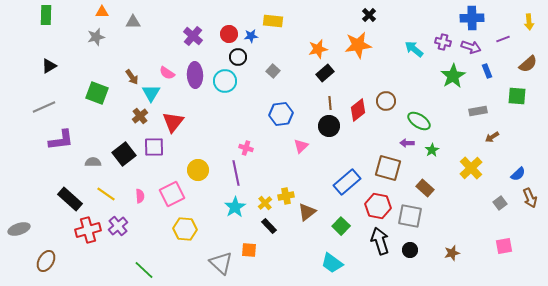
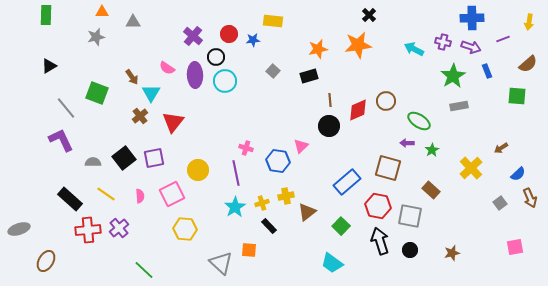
yellow arrow at (529, 22): rotated 14 degrees clockwise
blue star at (251, 36): moved 2 px right, 4 px down
cyan arrow at (414, 49): rotated 12 degrees counterclockwise
black circle at (238, 57): moved 22 px left
pink semicircle at (167, 73): moved 5 px up
black rectangle at (325, 73): moved 16 px left, 3 px down; rotated 24 degrees clockwise
brown line at (330, 103): moved 3 px up
gray line at (44, 107): moved 22 px right, 1 px down; rotated 75 degrees clockwise
red diamond at (358, 110): rotated 15 degrees clockwise
gray rectangle at (478, 111): moved 19 px left, 5 px up
blue hexagon at (281, 114): moved 3 px left, 47 px down; rotated 15 degrees clockwise
brown arrow at (492, 137): moved 9 px right, 11 px down
purple L-shape at (61, 140): rotated 108 degrees counterclockwise
purple square at (154, 147): moved 11 px down; rotated 10 degrees counterclockwise
black square at (124, 154): moved 4 px down
brown rectangle at (425, 188): moved 6 px right, 2 px down
yellow cross at (265, 203): moved 3 px left; rotated 24 degrees clockwise
purple cross at (118, 226): moved 1 px right, 2 px down
red cross at (88, 230): rotated 10 degrees clockwise
pink square at (504, 246): moved 11 px right, 1 px down
